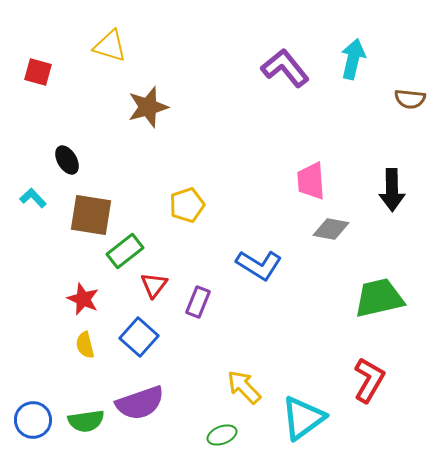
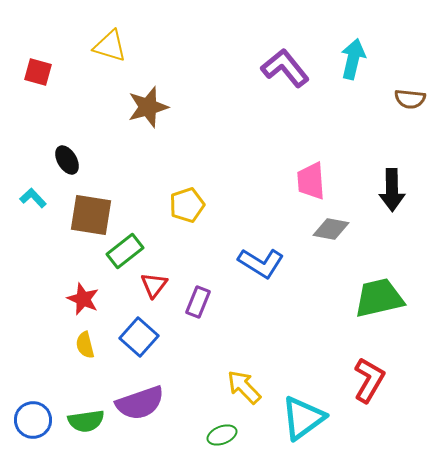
blue L-shape: moved 2 px right, 2 px up
